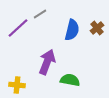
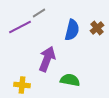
gray line: moved 1 px left, 1 px up
purple line: moved 2 px right, 1 px up; rotated 15 degrees clockwise
purple arrow: moved 3 px up
yellow cross: moved 5 px right
